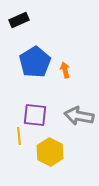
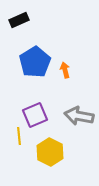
purple square: rotated 30 degrees counterclockwise
